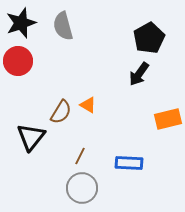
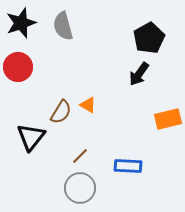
red circle: moved 6 px down
brown line: rotated 18 degrees clockwise
blue rectangle: moved 1 px left, 3 px down
gray circle: moved 2 px left
